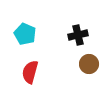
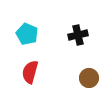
cyan pentagon: moved 2 px right
brown circle: moved 14 px down
